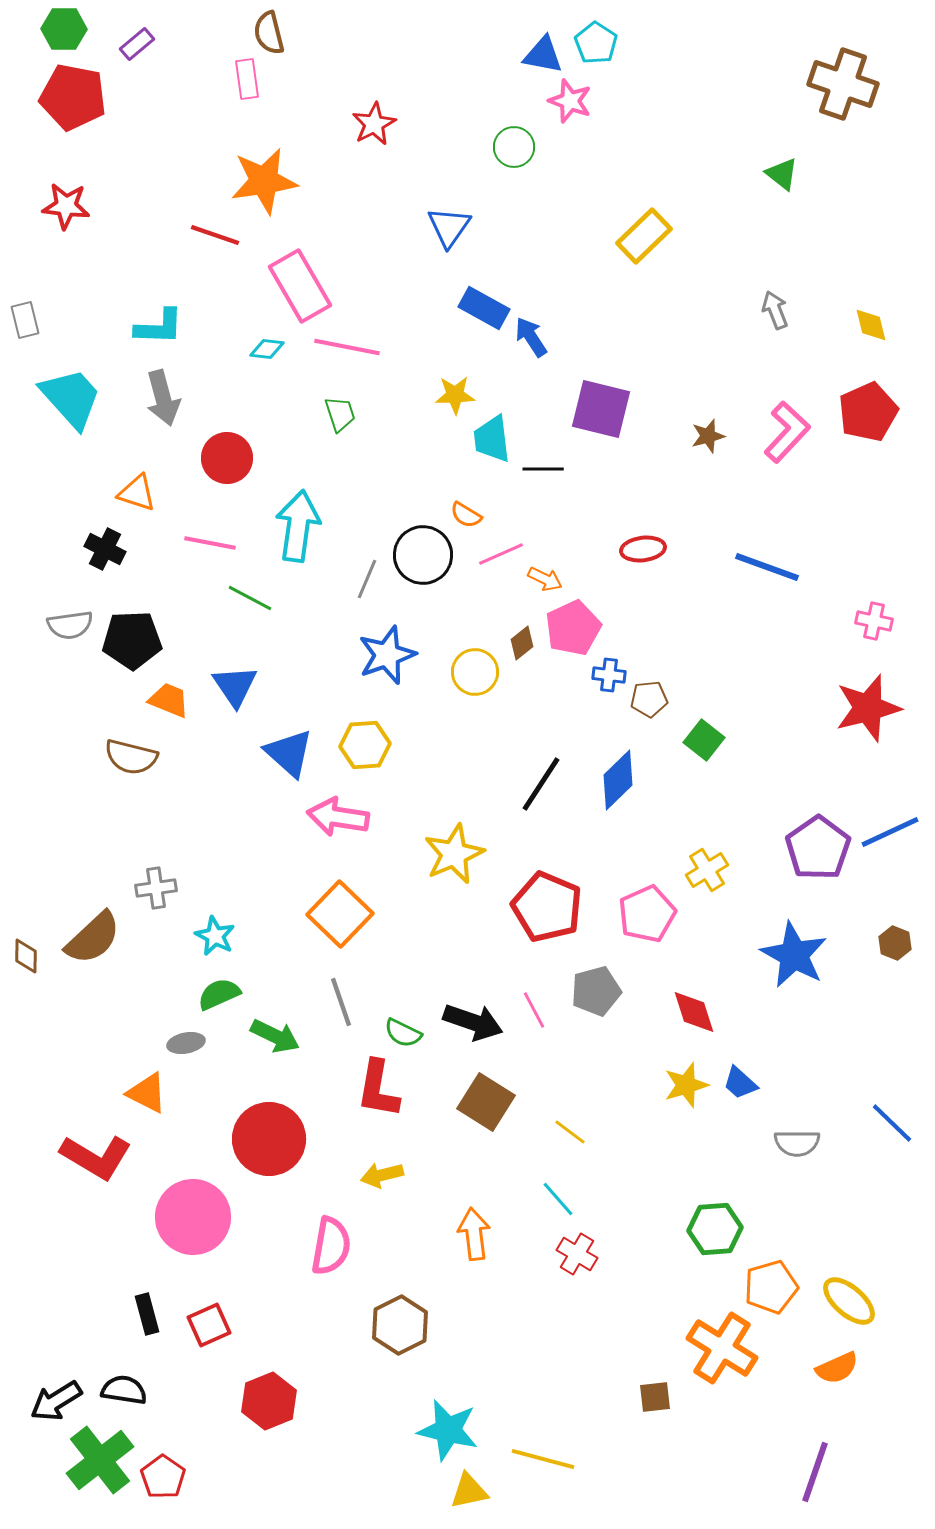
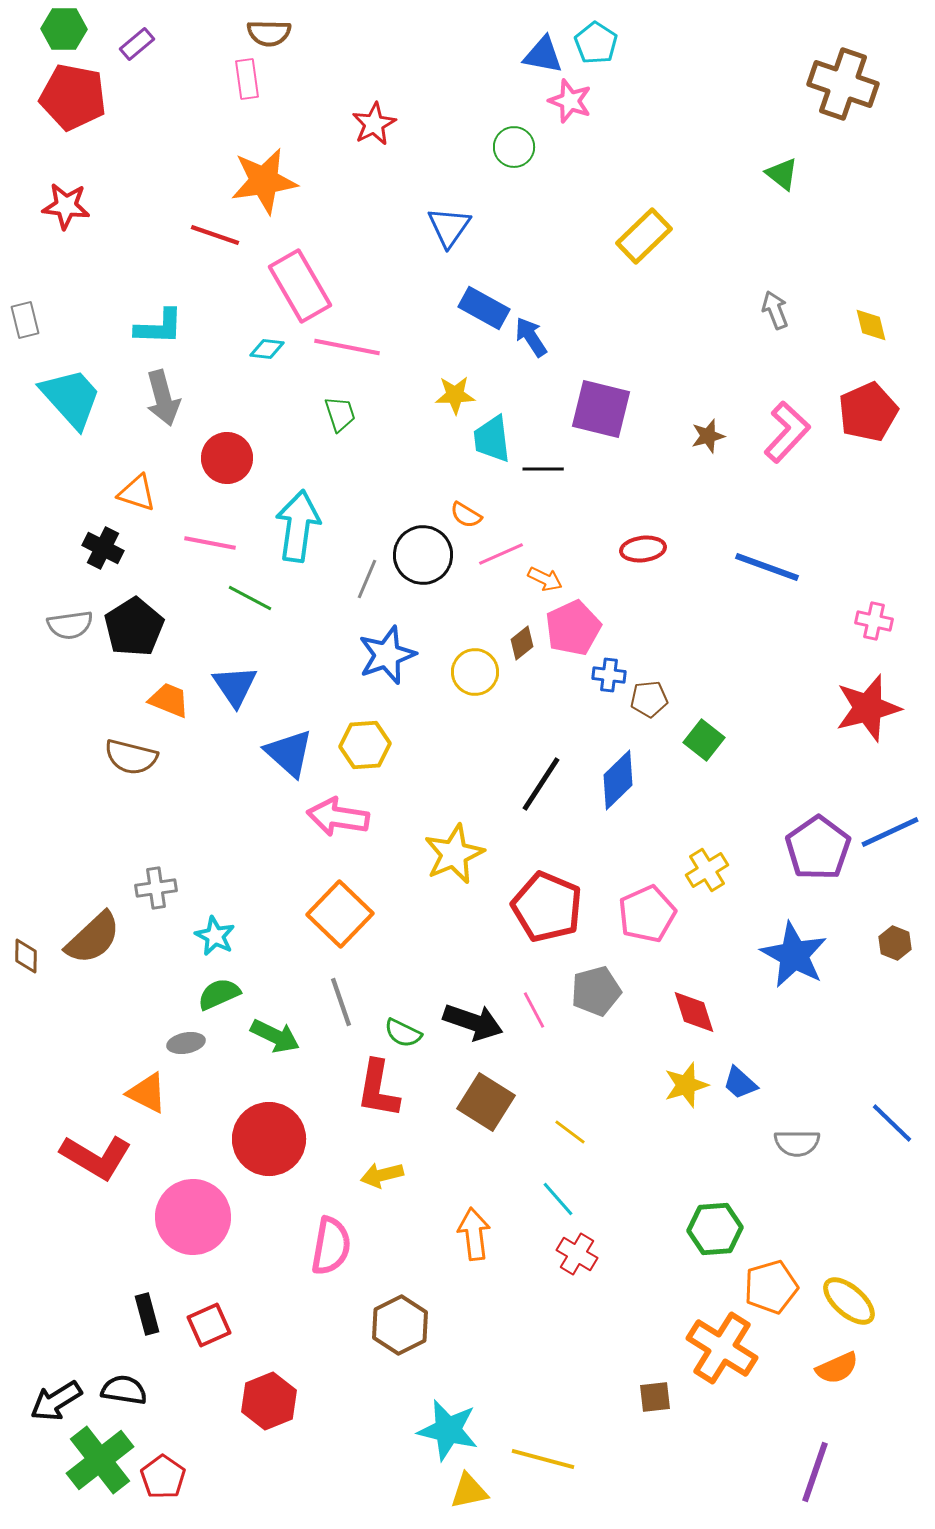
brown semicircle at (269, 33): rotated 75 degrees counterclockwise
black cross at (105, 549): moved 2 px left, 1 px up
black pentagon at (132, 640): moved 2 px right, 13 px up; rotated 30 degrees counterclockwise
